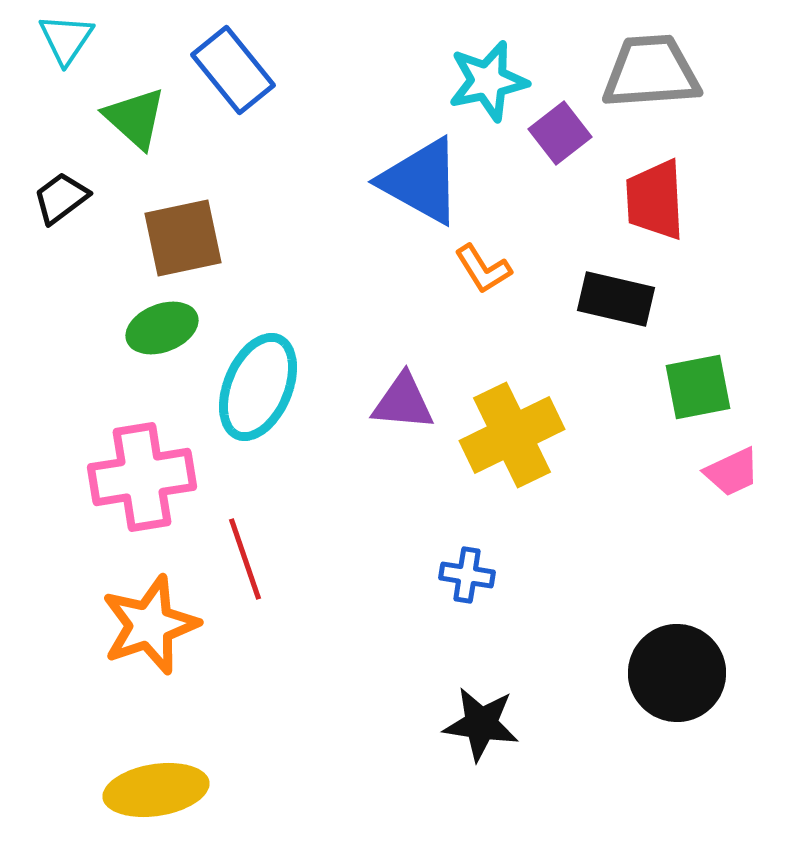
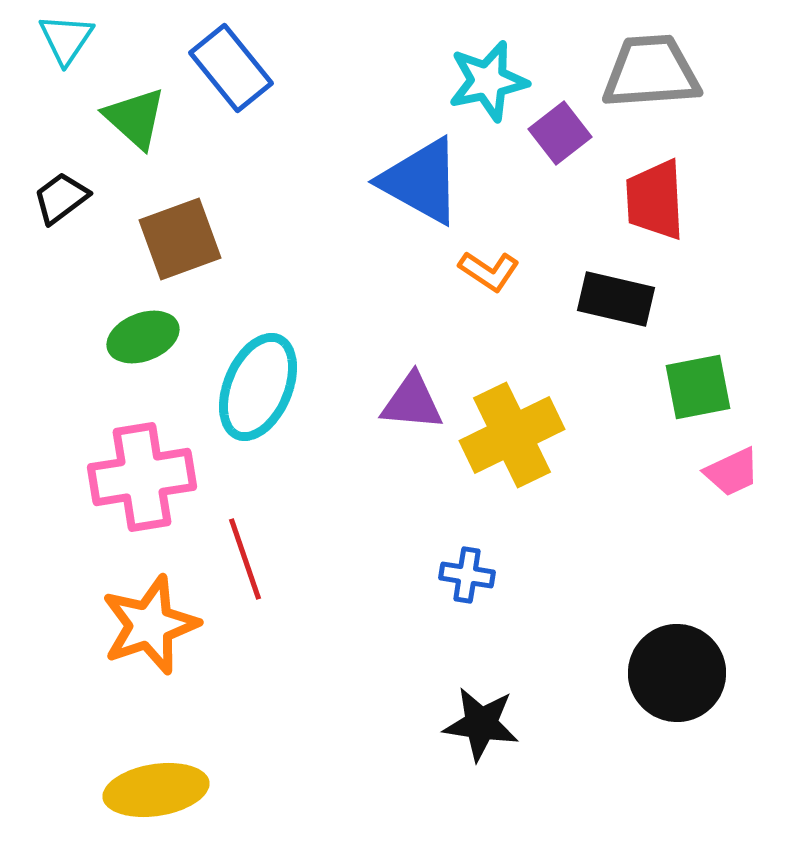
blue rectangle: moved 2 px left, 2 px up
brown square: moved 3 px left, 1 px down; rotated 8 degrees counterclockwise
orange L-shape: moved 6 px right, 2 px down; rotated 24 degrees counterclockwise
green ellipse: moved 19 px left, 9 px down
purple triangle: moved 9 px right
